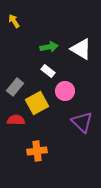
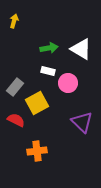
yellow arrow: rotated 48 degrees clockwise
green arrow: moved 1 px down
white rectangle: rotated 24 degrees counterclockwise
pink circle: moved 3 px right, 8 px up
red semicircle: rotated 24 degrees clockwise
